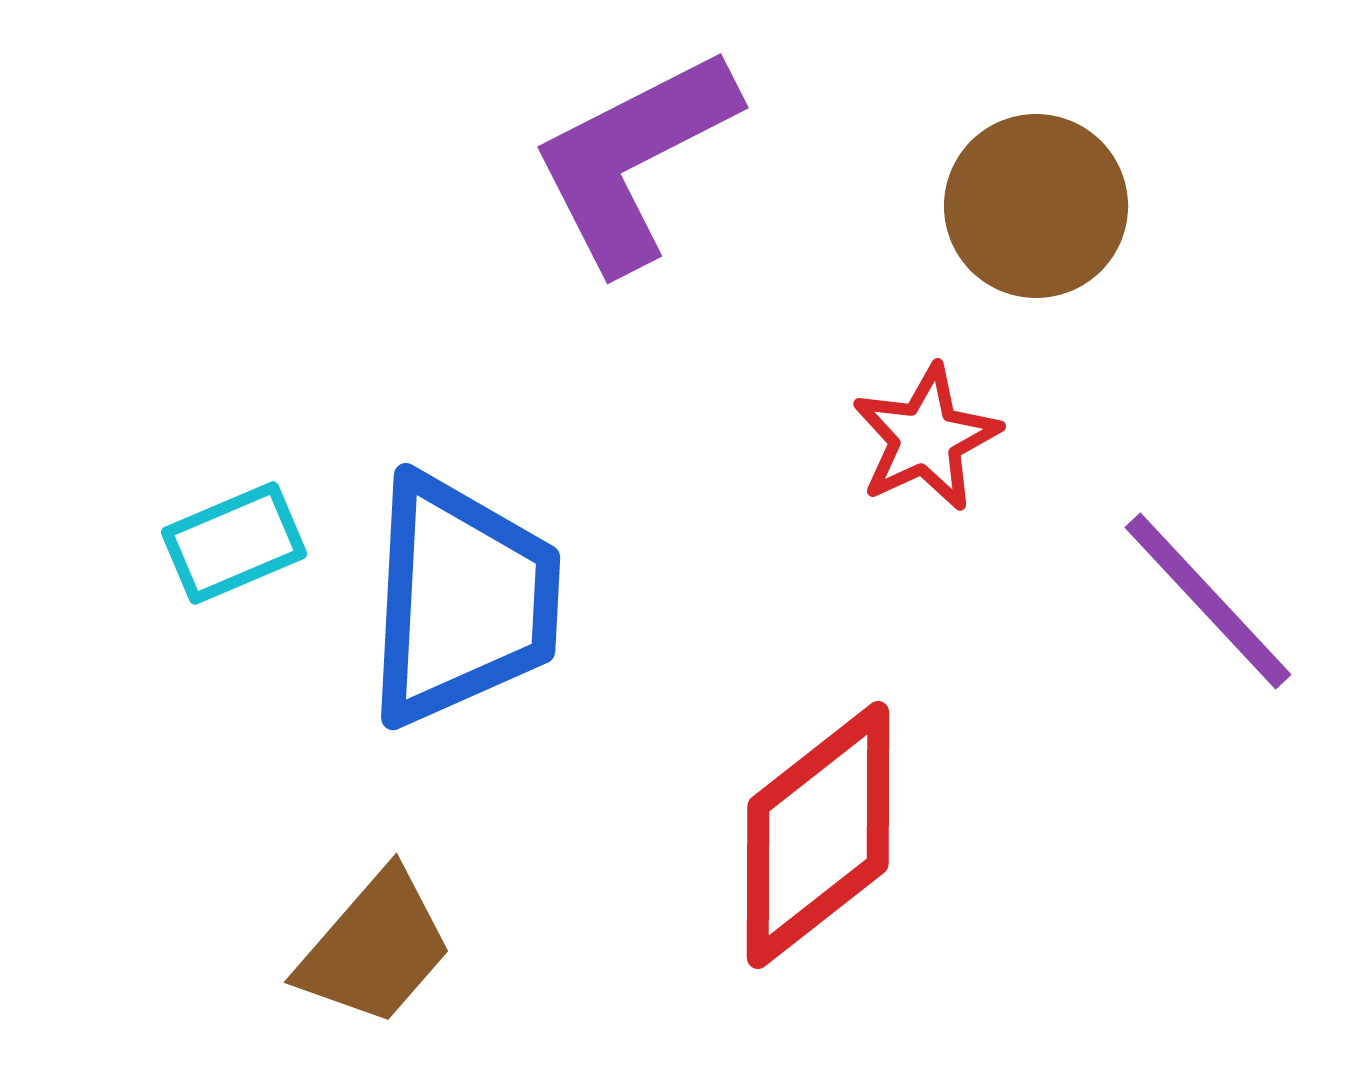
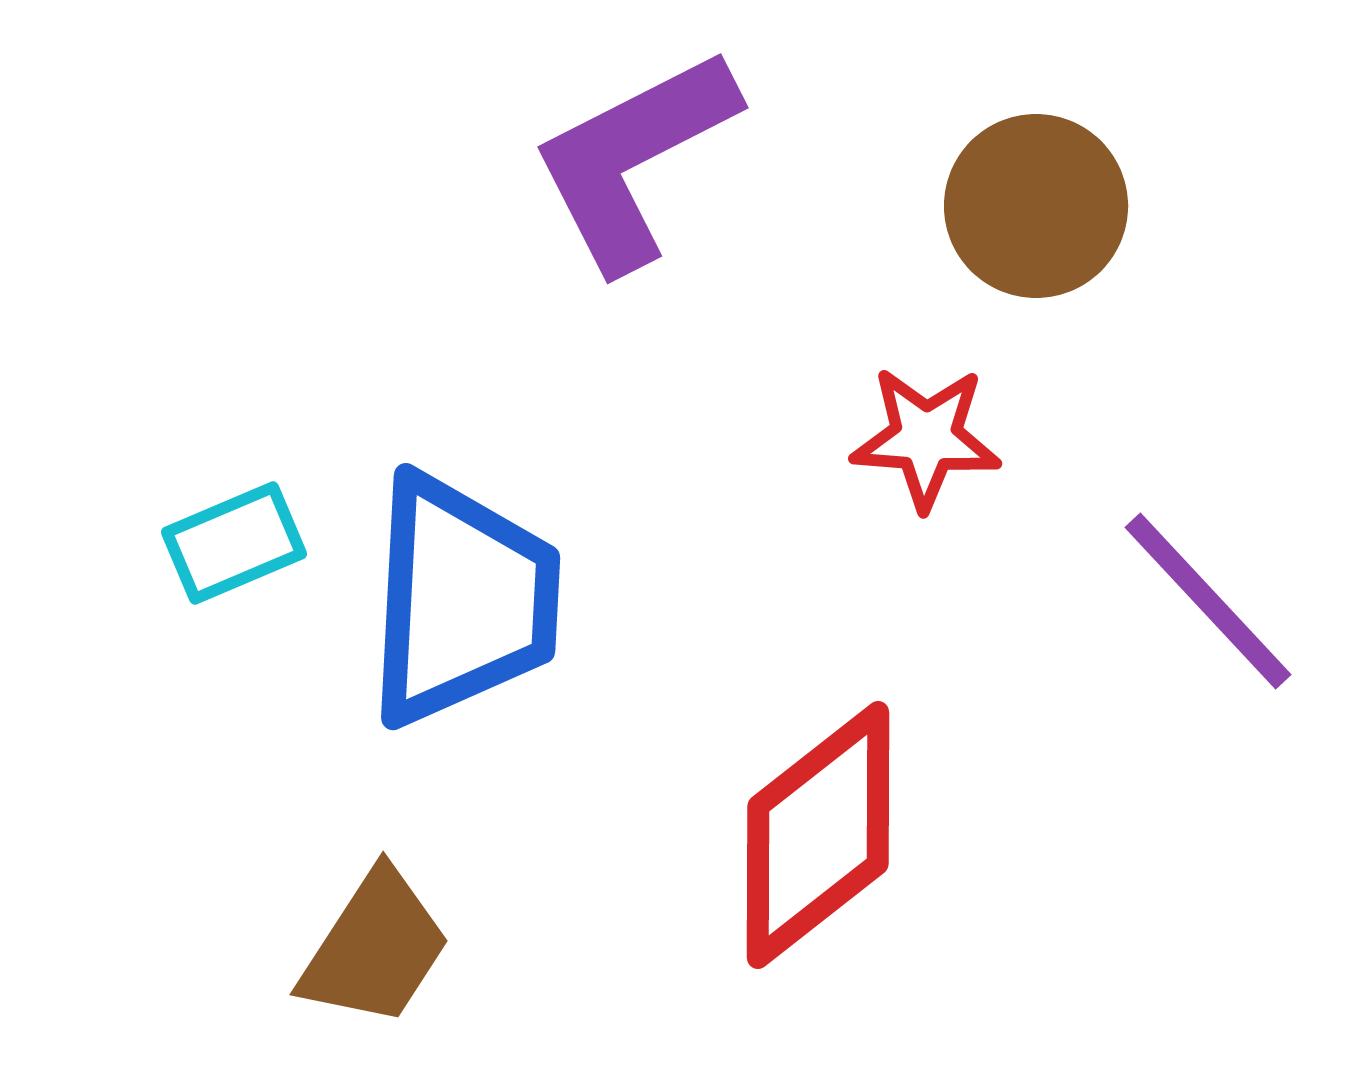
red star: rotated 29 degrees clockwise
brown trapezoid: rotated 8 degrees counterclockwise
